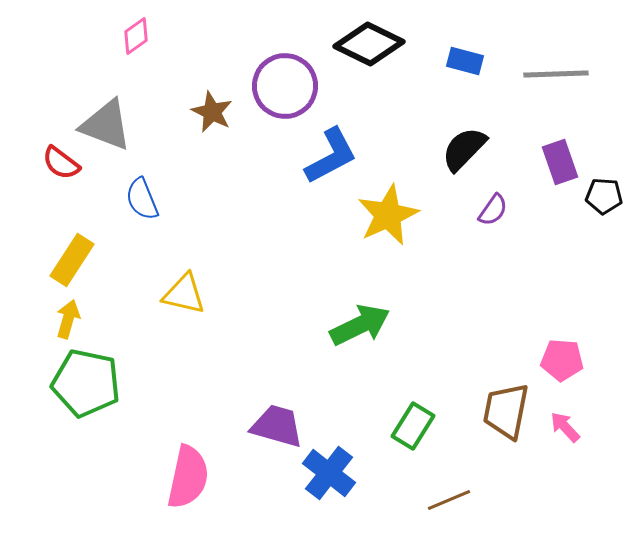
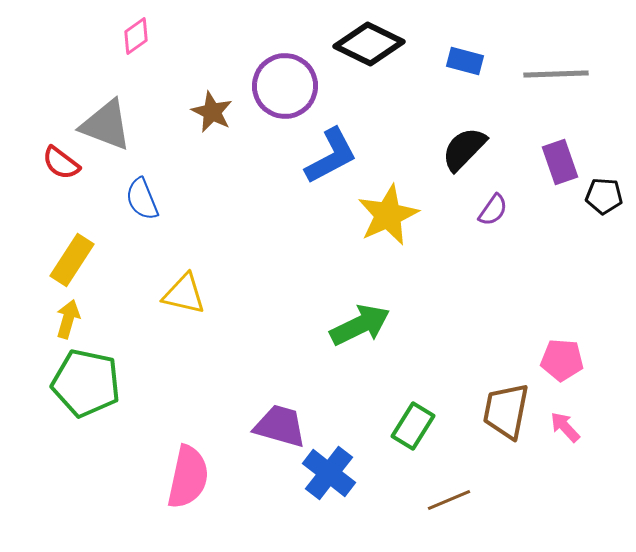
purple trapezoid: moved 3 px right
